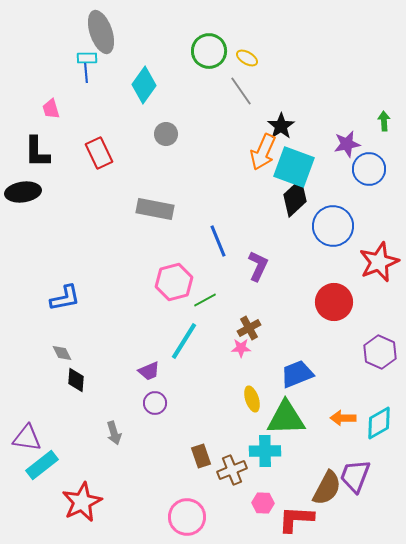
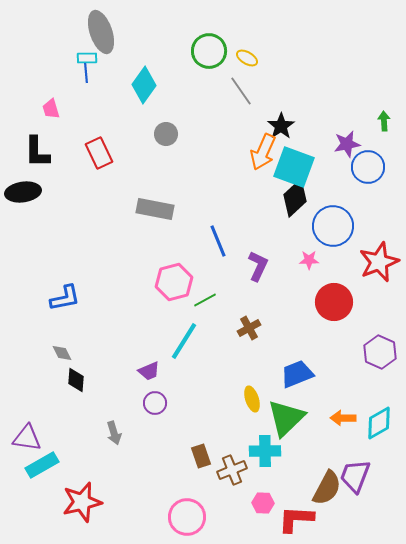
blue circle at (369, 169): moved 1 px left, 2 px up
pink star at (241, 348): moved 68 px right, 88 px up
green triangle at (286, 418): rotated 42 degrees counterclockwise
cyan rectangle at (42, 465): rotated 8 degrees clockwise
red star at (82, 502): rotated 12 degrees clockwise
